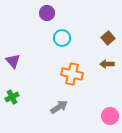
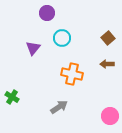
purple triangle: moved 20 px right, 13 px up; rotated 21 degrees clockwise
green cross: rotated 32 degrees counterclockwise
